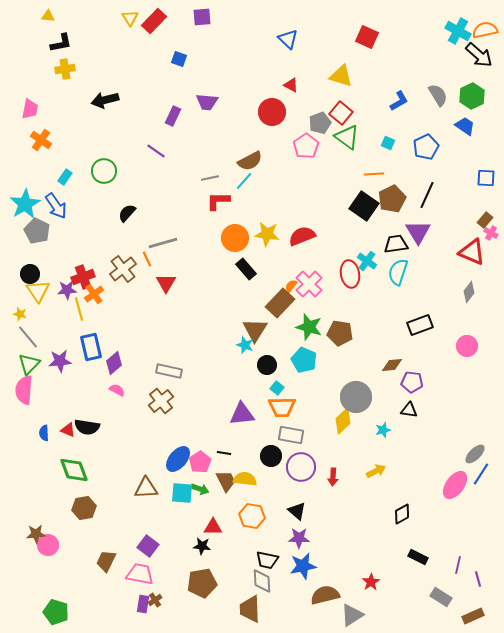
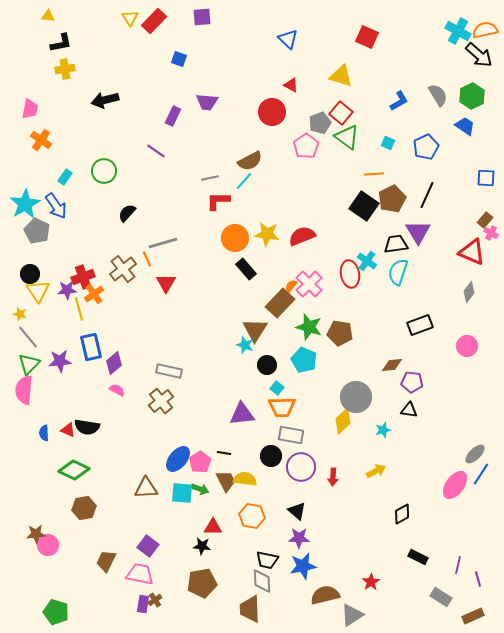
green diamond at (74, 470): rotated 44 degrees counterclockwise
